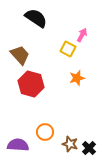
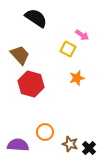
pink arrow: rotated 96 degrees clockwise
